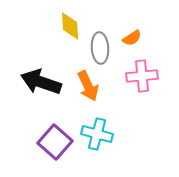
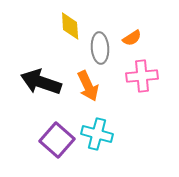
purple square: moved 2 px right, 2 px up
